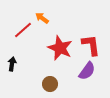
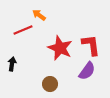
orange arrow: moved 3 px left, 3 px up
red line: rotated 18 degrees clockwise
